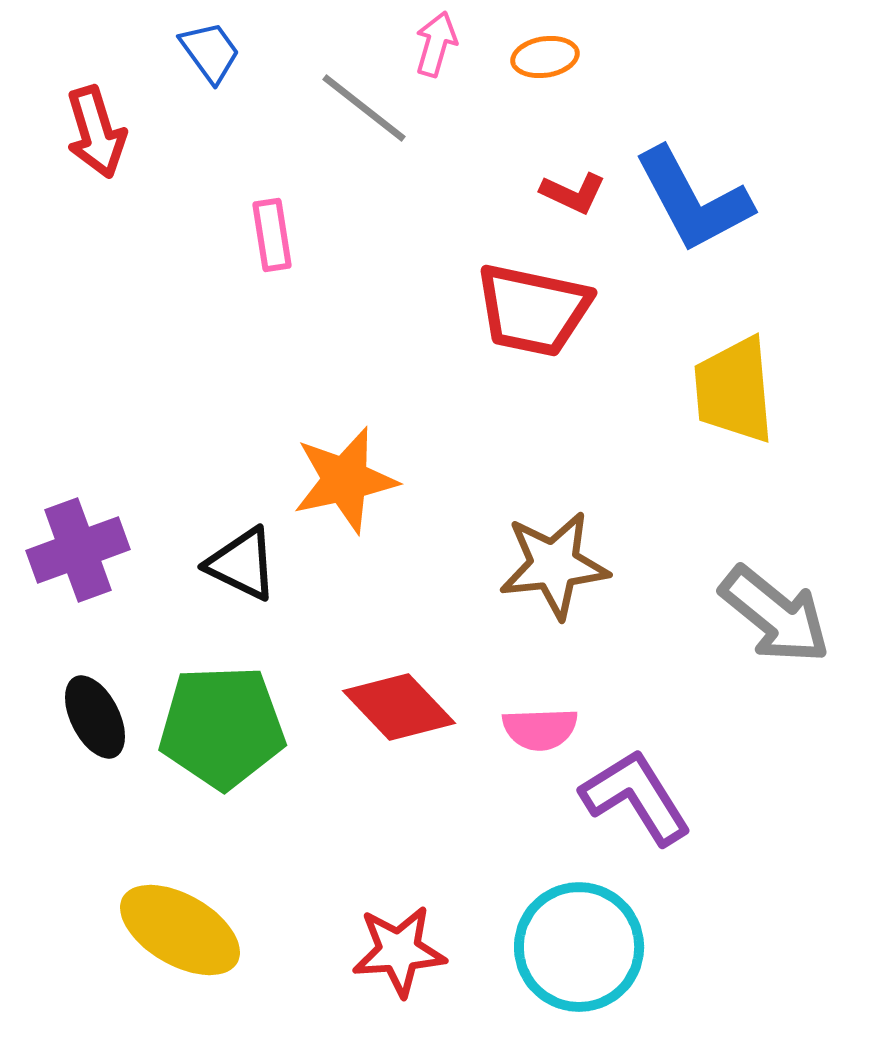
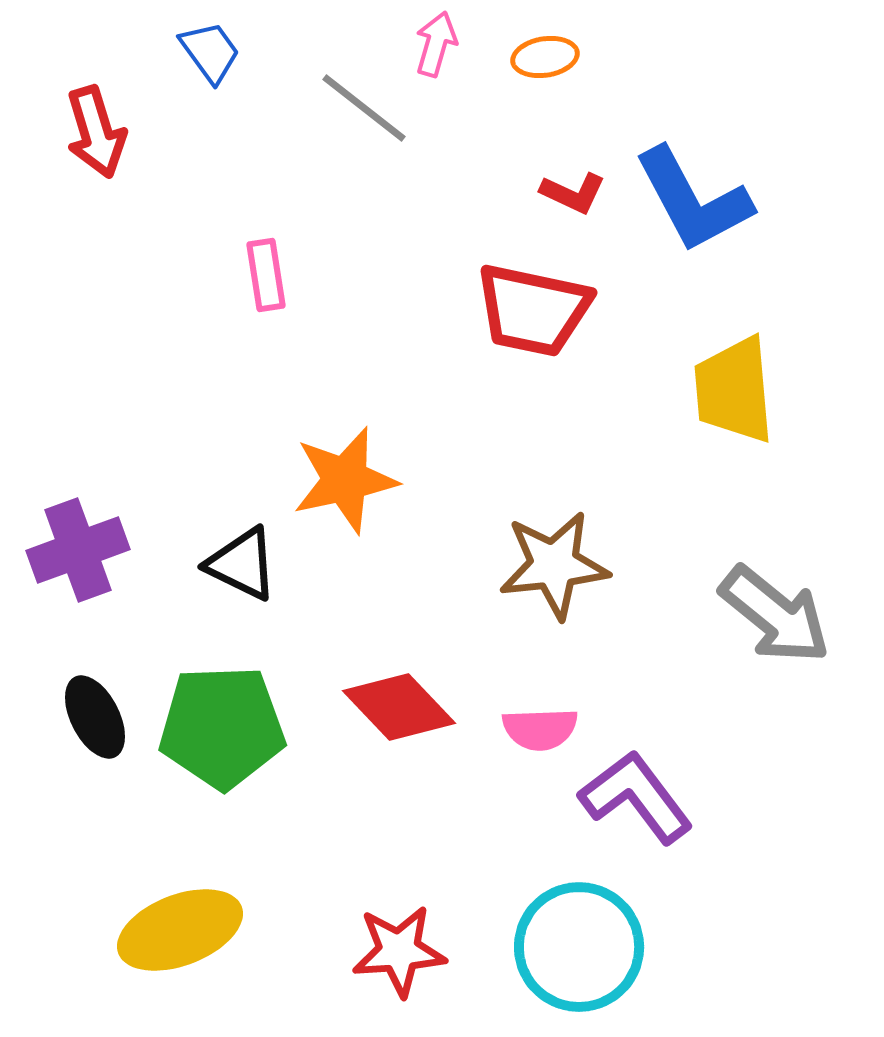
pink rectangle: moved 6 px left, 40 px down
purple L-shape: rotated 5 degrees counterclockwise
yellow ellipse: rotated 51 degrees counterclockwise
